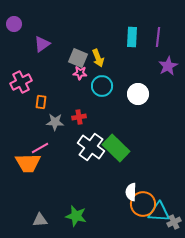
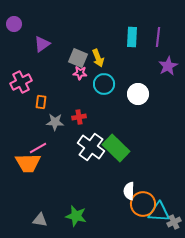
cyan circle: moved 2 px right, 2 px up
pink line: moved 2 px left
white semicircle: moved 2 px left, 1 px up
gray triangle: rotated 14 degrees clockwise
